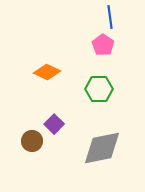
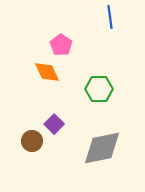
pink pentagon: moved 42 px left
orange diamond: rotated 40 degrees clockwise
